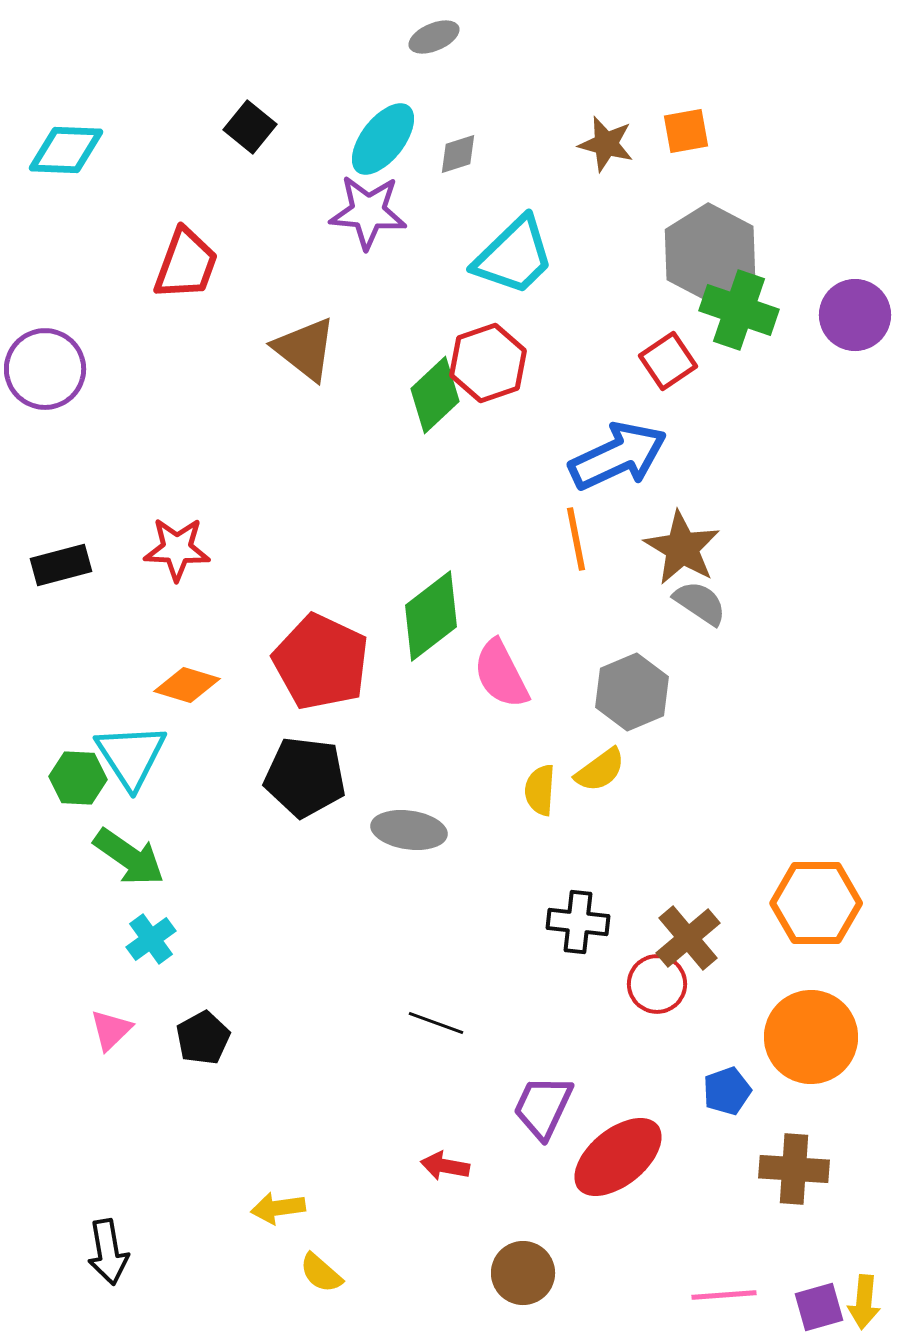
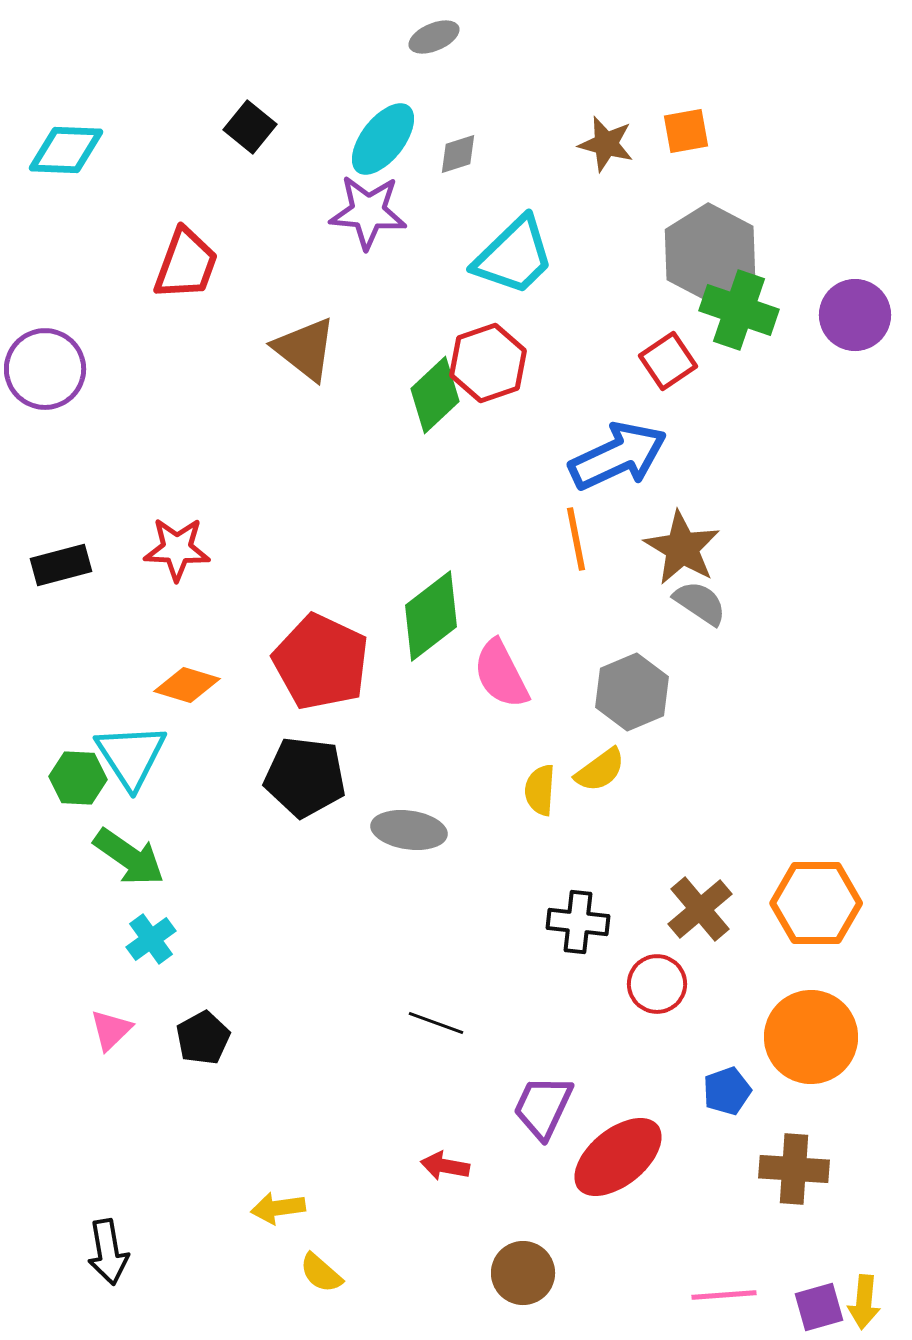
brown cross at (688, 938): moved 12 px right, 29 px up
